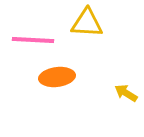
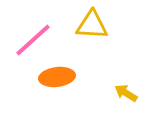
yellow triangle: moved 5 px right, 2 px down
pink line: rotated 45 degrees counterclockwise
